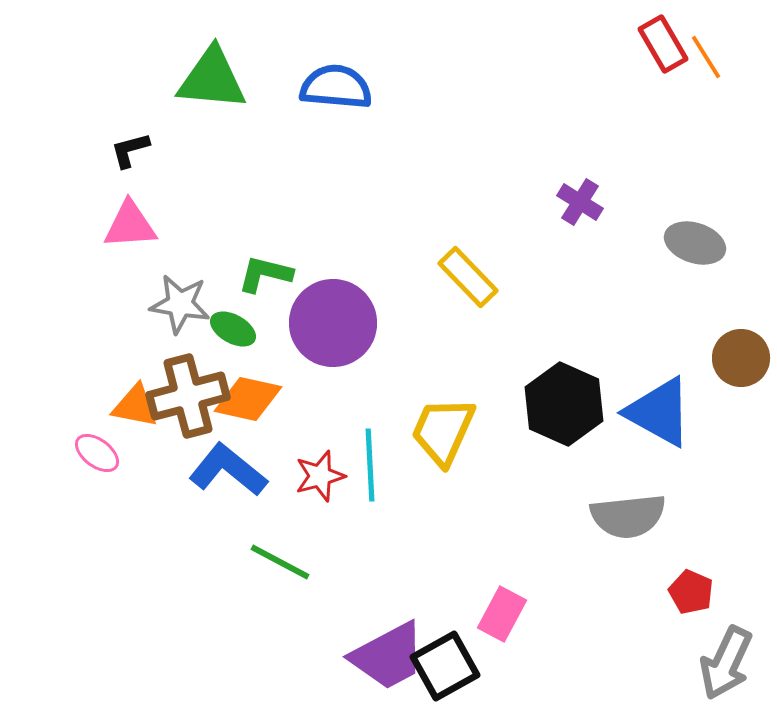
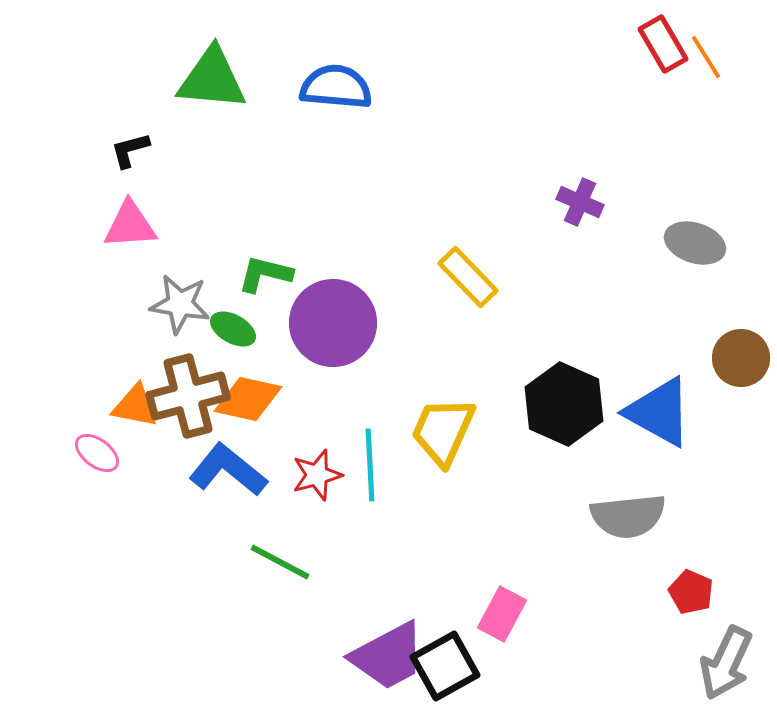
purple cross: rotated 9 degrees counterclockwise
red star: moved 3 px left, 1 px up
